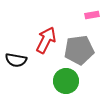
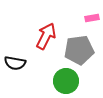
pink rectangle: moved 3 px down
red arrow: moved 4 px up
black semicircle: moved 1 px left, 3 px down
